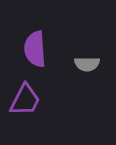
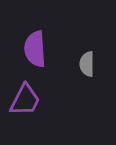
gray semicircle: rotated 90 degrees clockwise
